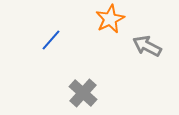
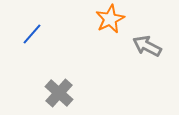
blue line: moved 19 px left, 6 px up
gray cross: moved 24 px left
